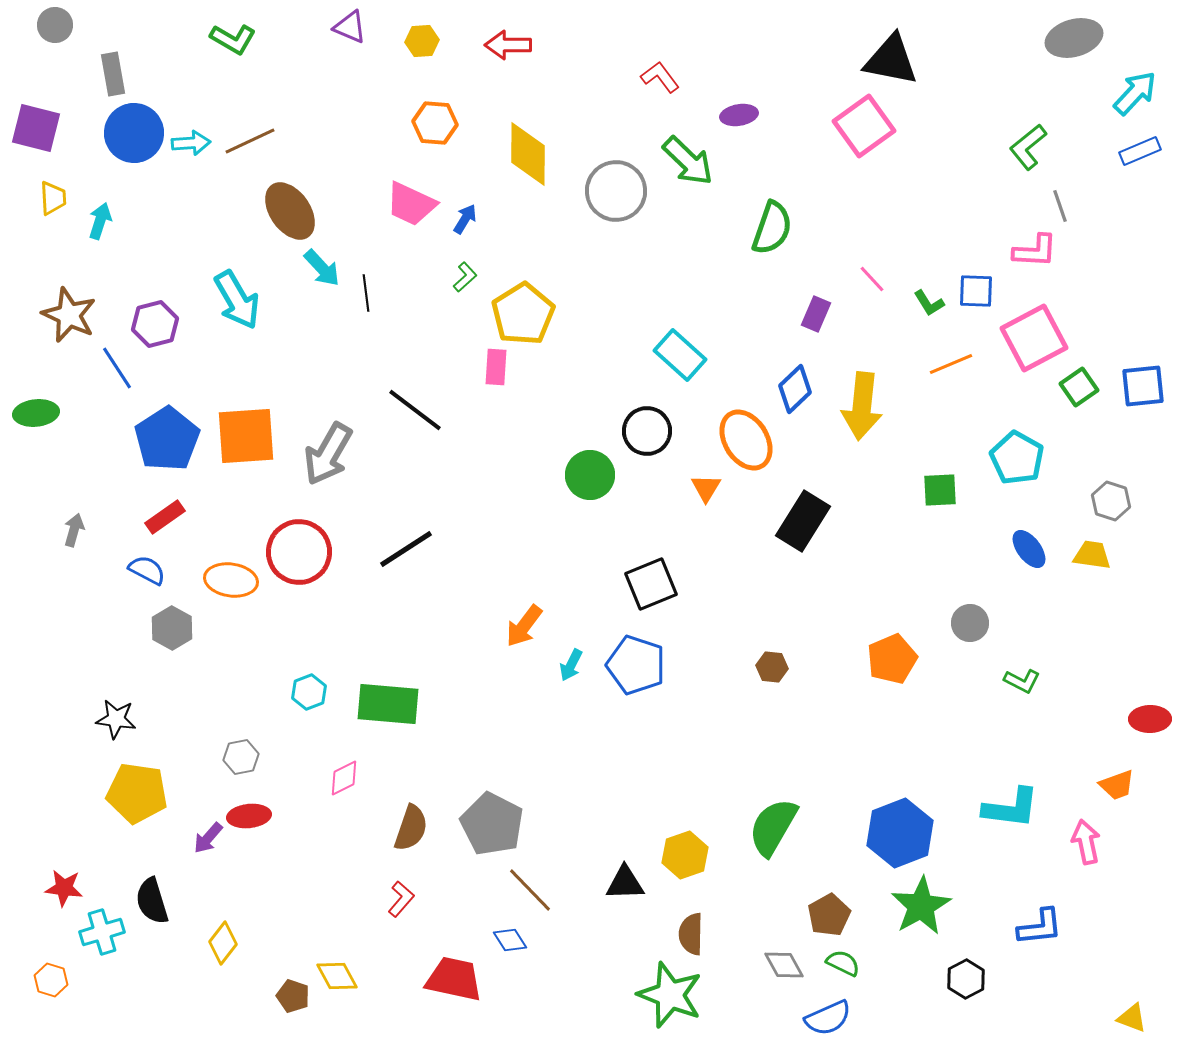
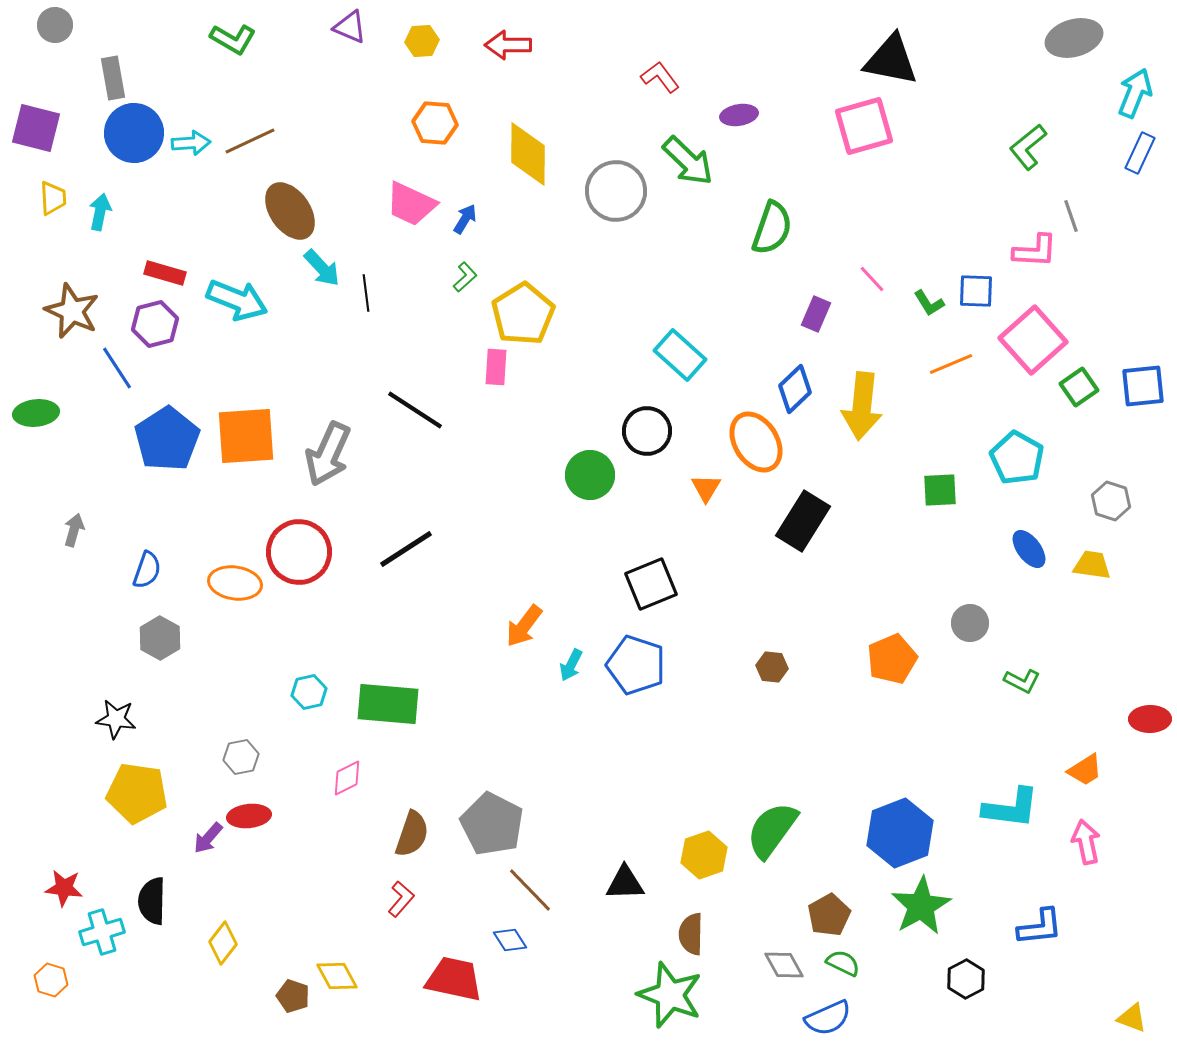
gray rectangle at (113, 74): moved 4 px down
cyan arrow at (1135, 93): rotated 21 degrees counterclockwise
pink square at (864, 126): rotated 20 degrees clockwise
blue rectangle at (1140, 151): moved 2 px down; rotated 42 degrees counterclockwise
gray line at (1060, 206): moved 11 px right, 10 px down
cyan arrow at (100, 221): moved 9 px up; rotated 6 degrees counterclockwise
cyan arrow at (237, 300): rotated 38 degrees counterclockwise
brown star at (69, 315): moved 3 px right, 4 px up
pink square at (1034, 338): moved 1 px left, 2 px down; rotated 14 degrees counterclockwise
black line at (415, 410): rotated 4 degrees counterclockwise
orange ellipse at (746, 440): moved 10 px right, 2 px down
gray arrow at (328, 454): rotated 6 degrees counterclockwise
red rectangle at (165, 517): moved 244 px up; rotated 51 degrees clockwise
yellow trapezoid at (1092, 555): moved 10 px down
blue semicircle at (147, 570): rotated 81 degrees clockwise
orange ellipse at (231, 580): moved 4 px right, 3 px down
gray hexagon at (172, 628): moved 12 px left, 10 px down
cyan hexagon at (309, 692): rotated 8 degrees clockwise
pink diamond at (344, 778): moved 3 px right
orange trapezoid at (1117, 785): moved 32 px left, 15 px up; rotated 12 degrees counterclockwise
green semicircle at (773, 827): moved 1 px left, 3 px down; rotated 6 degrees clockwise
brown semicircle at (411, 828): moved 1 px right, 6 px down
yellow hexagon at (685, 855): moved 19 px right
black semicircle at (152, 901): rotated 18 degrees clockwise
